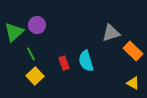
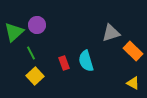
green line: moved 1 px up
